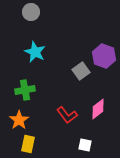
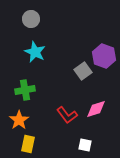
gray circle: moved 7 px down
gray square: moved 2 px right
pink diamond: moved 2 px left; rotated 20 degrees clockwise
